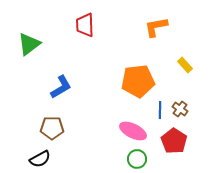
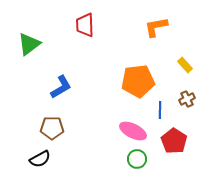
brown cross: moved 7 px right, 10 px up; rotated 28 degrees clockwise
